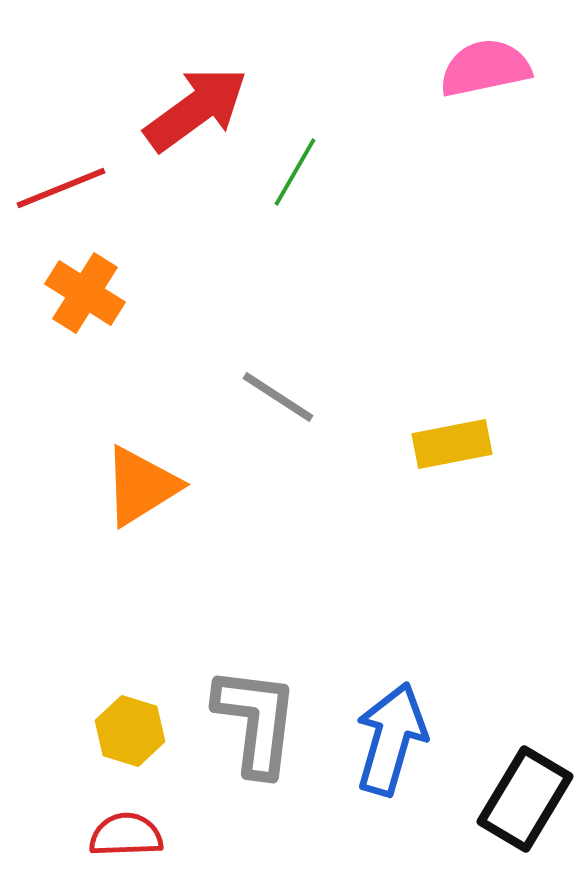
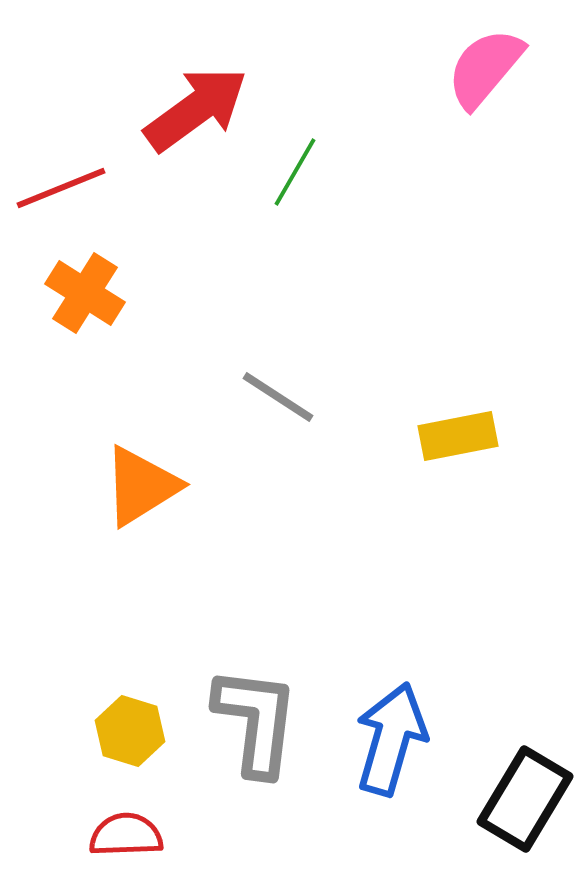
pink semicircle: rotated 38 degrees counterclockwise
yellow rectangle: moved 6 px right, 8 px up
